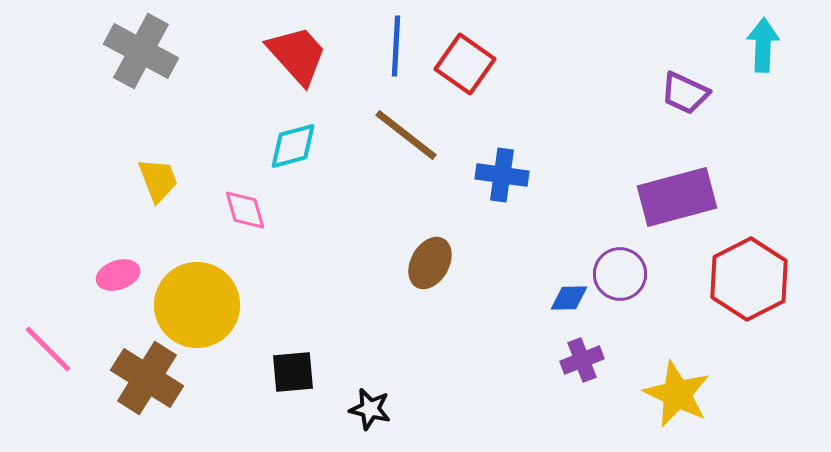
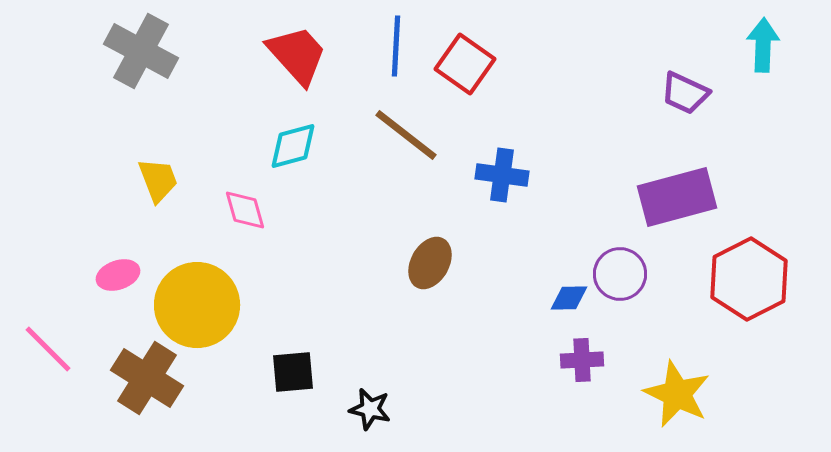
purple cross: rotated 18 degrees clockwise
